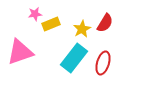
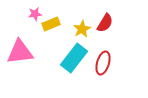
pink triangle: rotated 12 degrees clockwise
